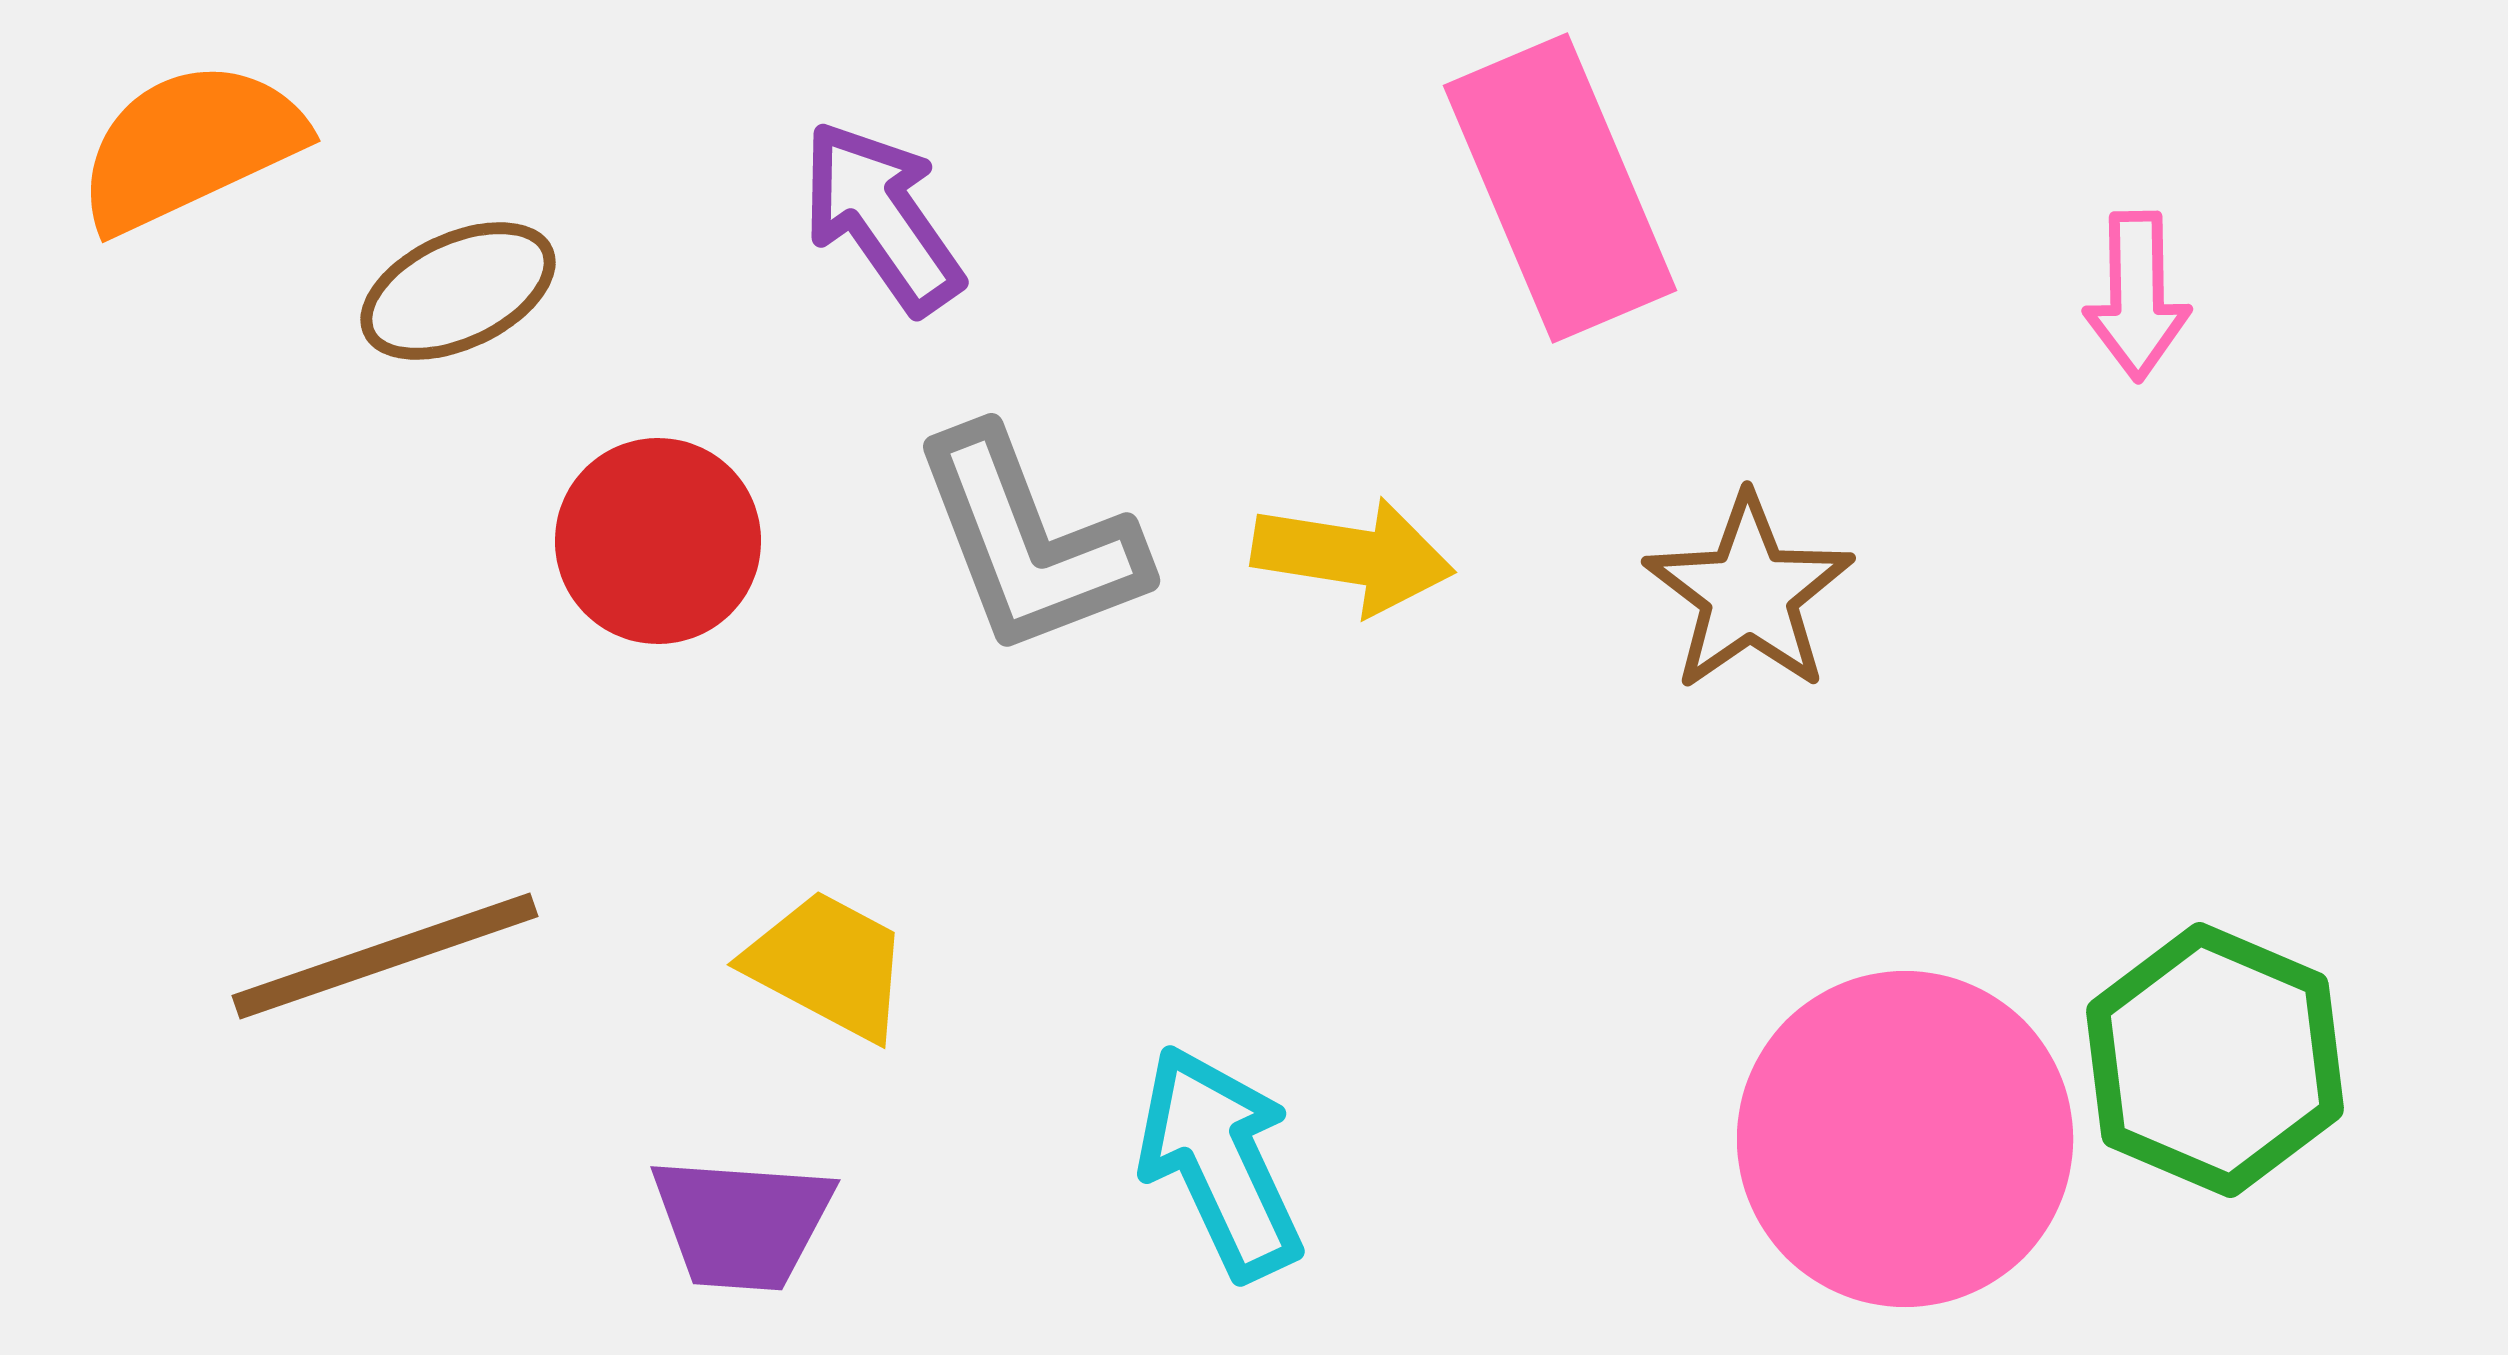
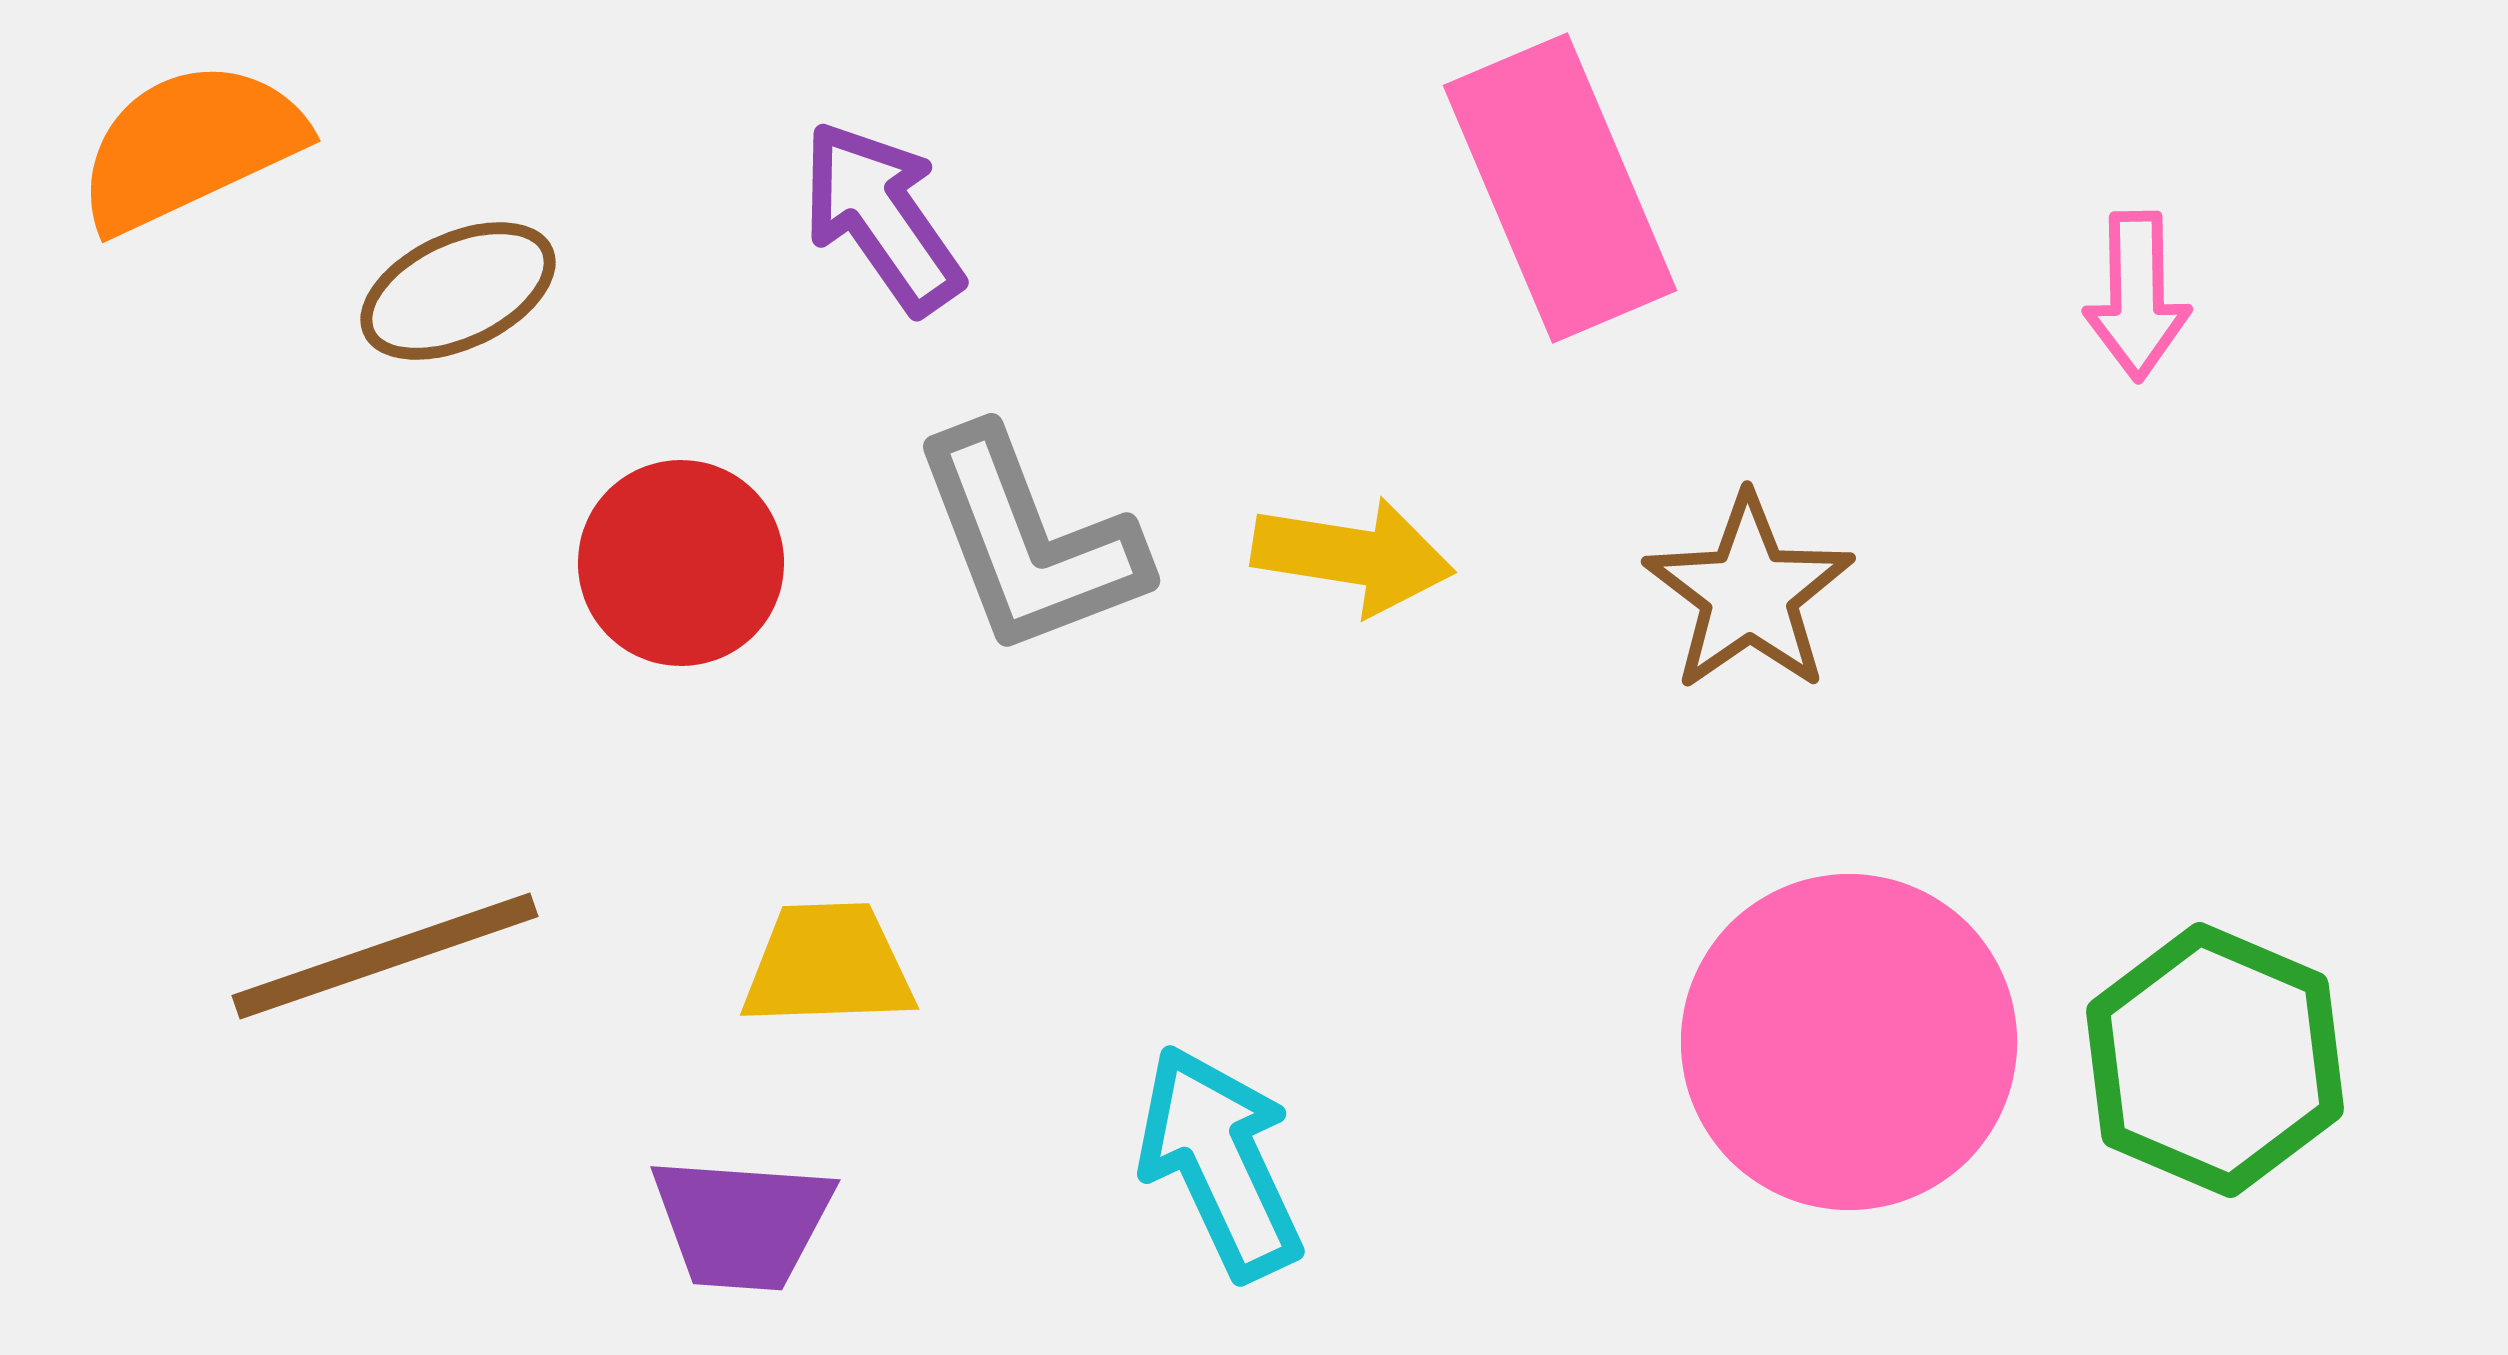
red circle: moved 23 px right, 22 px down
yellow trapezoid: rotated 30 degrees counterclockwise
pink circle: moved 56 px left, 97 px up
